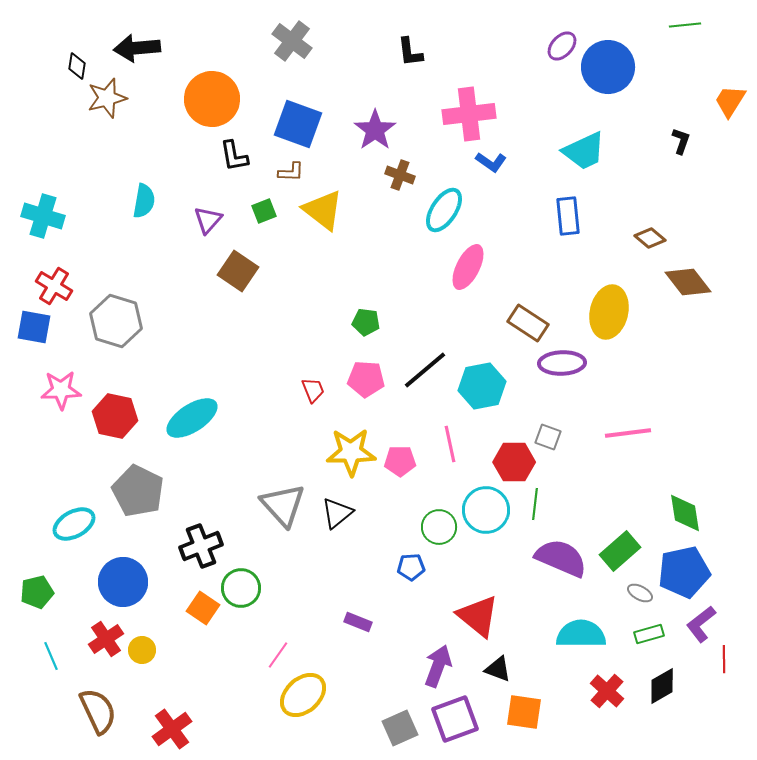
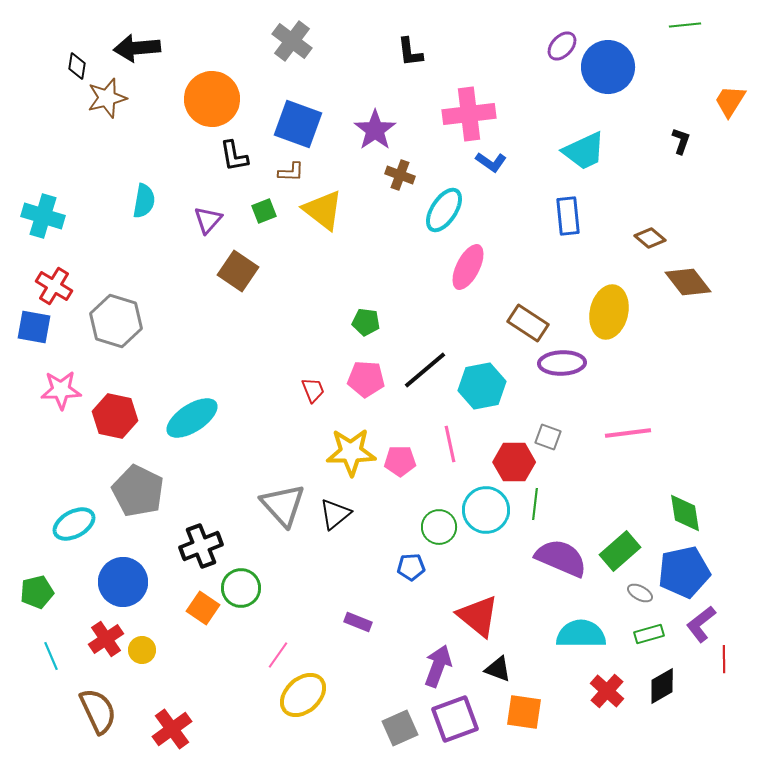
black triangle at (337, 513): moved 2 px left, 1 px down
